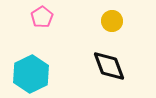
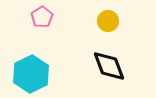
yellow circle: moved 4 px left
